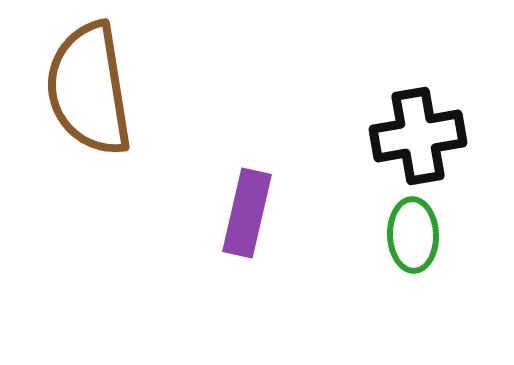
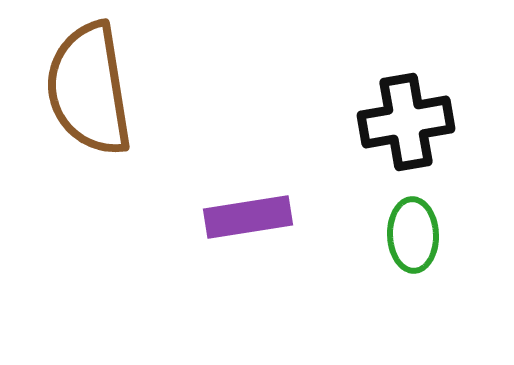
black cross: moved 12 px left, 14 px up
purple rectangle: moved 1 px right, 4 px down; rotated 68 degrees clockwise
